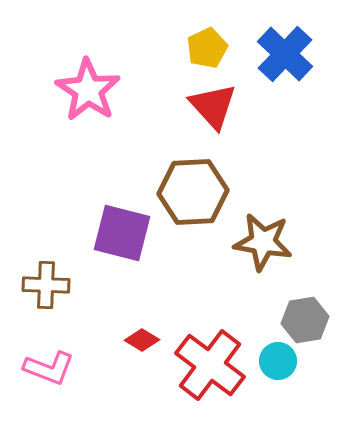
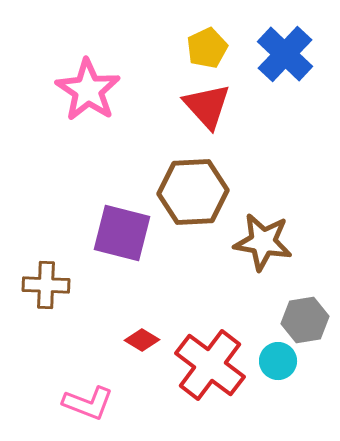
red triangle: moved 6 px left
pink L-shape: moved 39 px right, 35 px down
